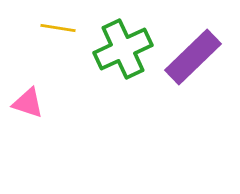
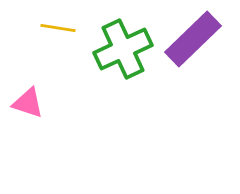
purple rectangle: moved 18 px up
